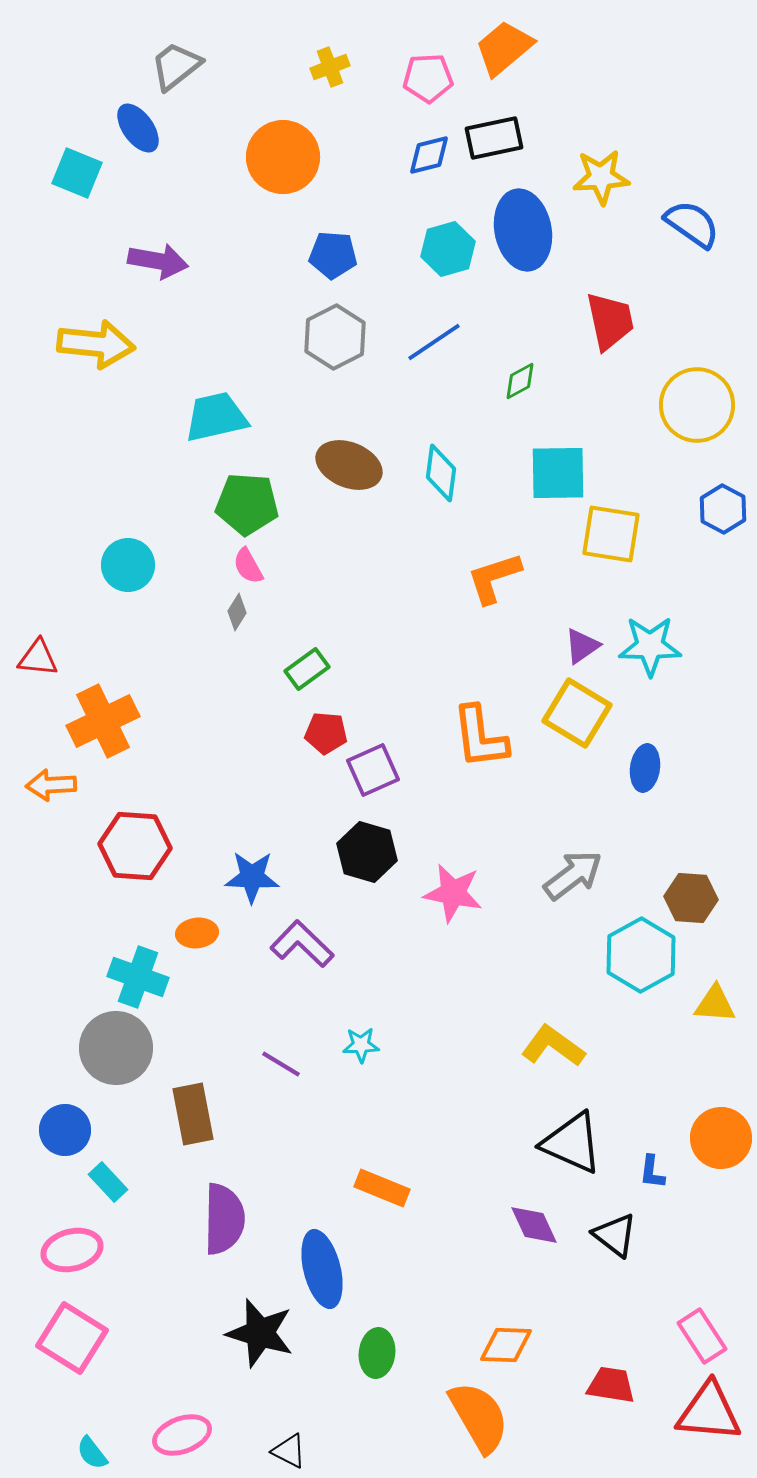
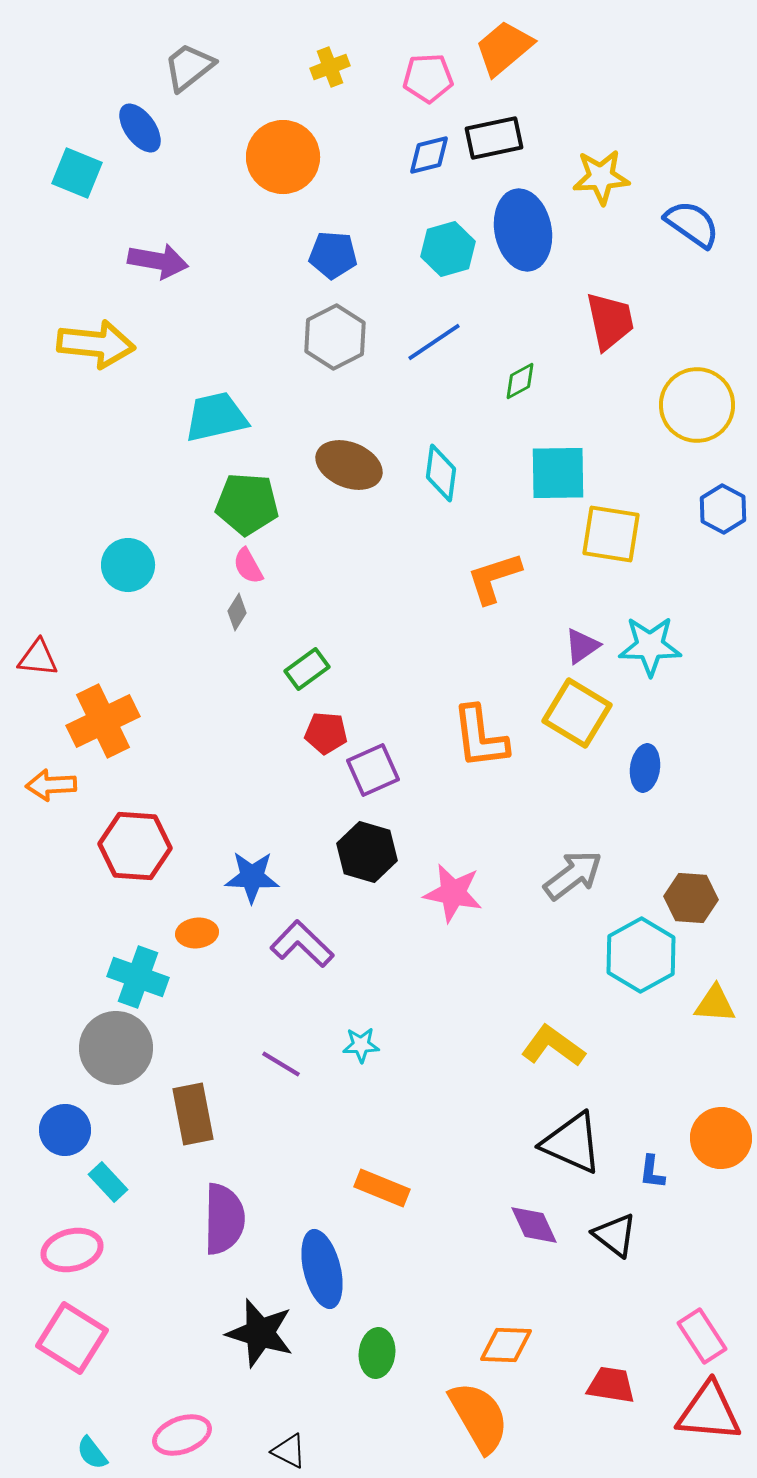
gray trapezoid at (176, 66): moved 13 px right, 1 px down
blue ellipse at (138, 128): moved 2 px right
